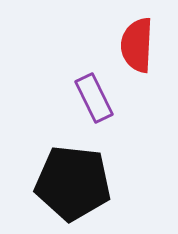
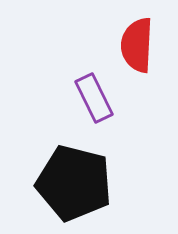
black pentagon: moved 1 px right; rotated 8 degrees clockwise
